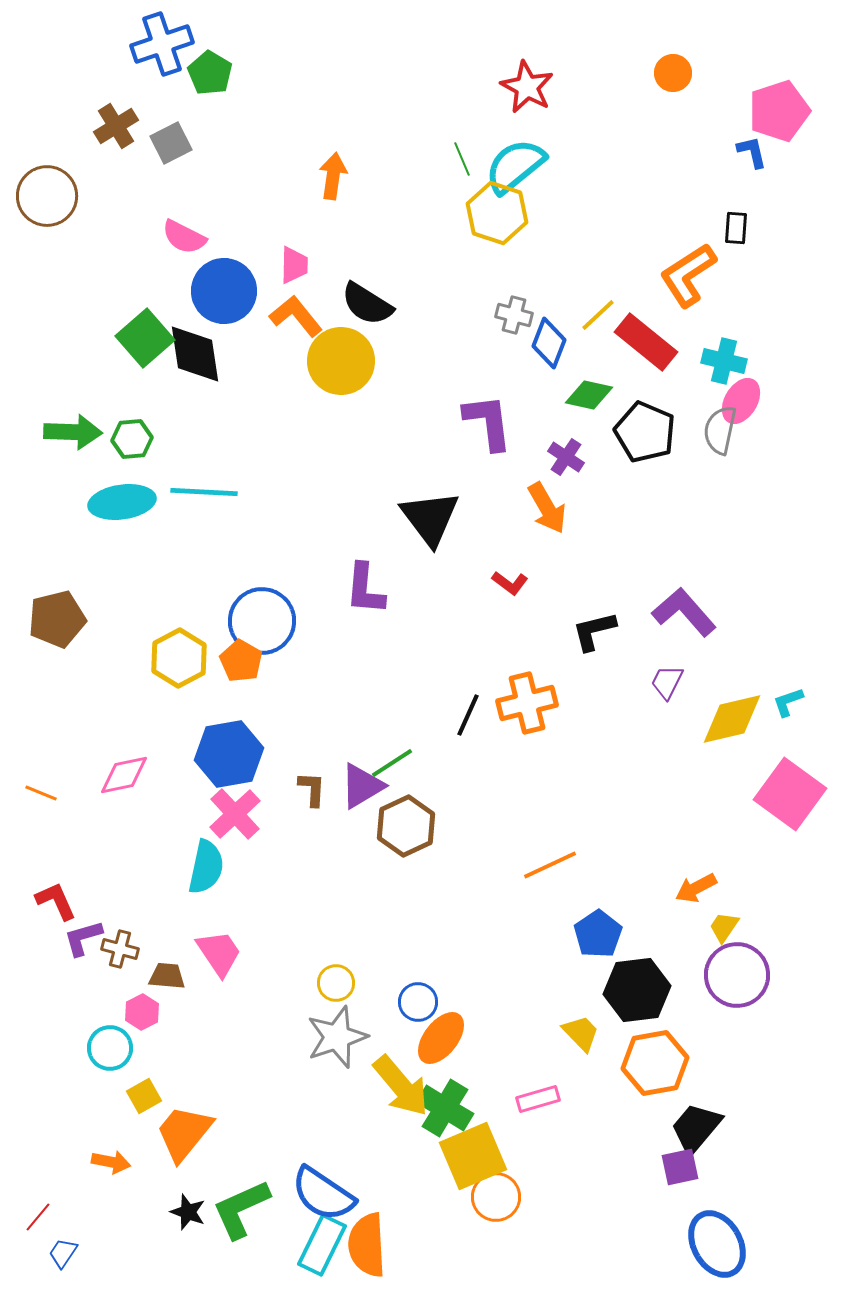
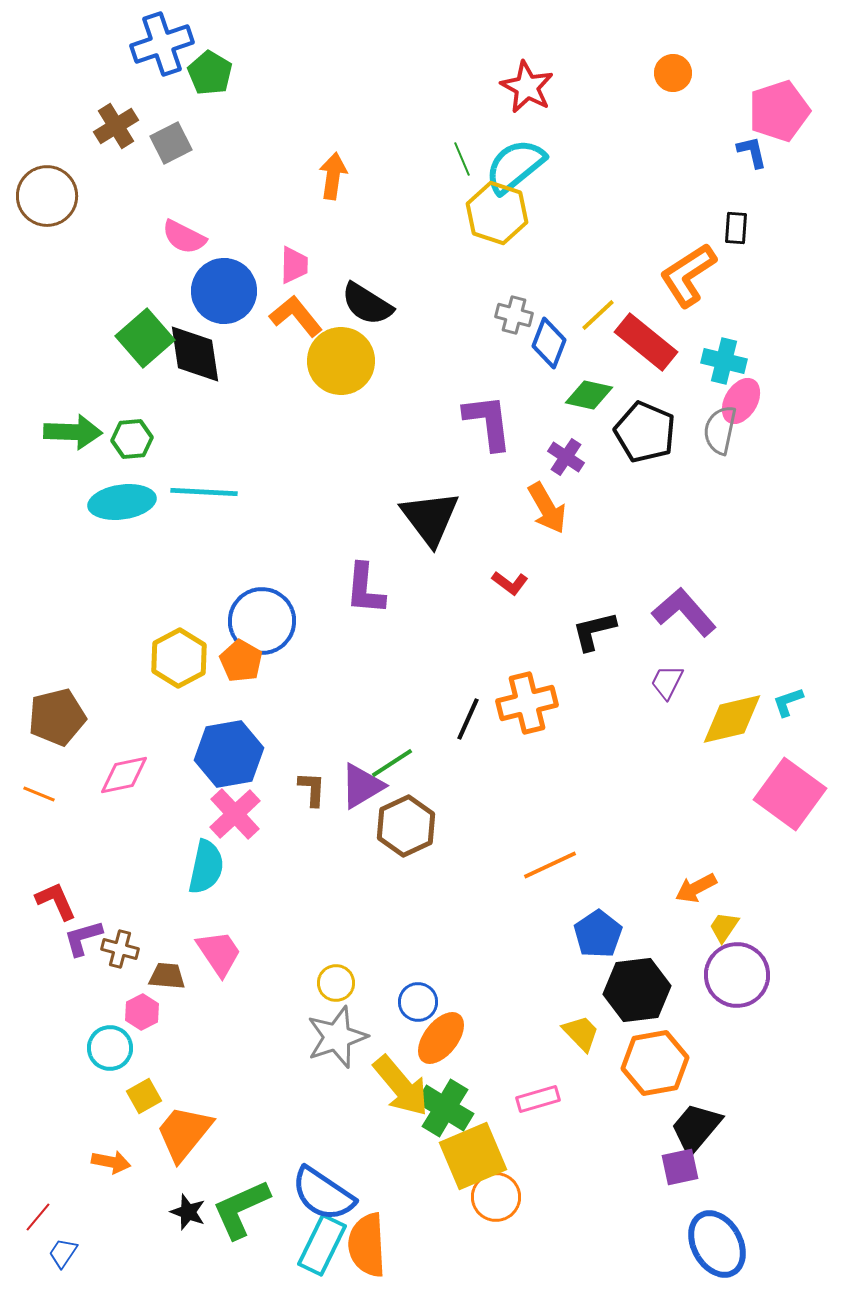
brown pentagon at (57, 619): moved 98 px down
black line at (468, 715): moved 4 px down
orange line at (41, 793): moved 2 px left, 1 px down
